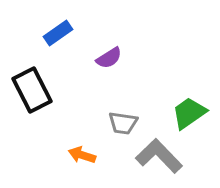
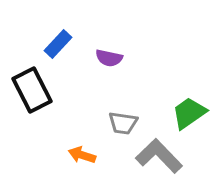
blue rectangle: moved 11 px down; rotated 12 degrees counterclockwise
purple semicircle: rotated 44 degrees clockwise
